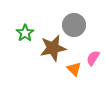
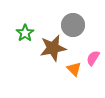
gray circle: moved 1 px left
